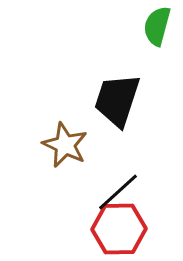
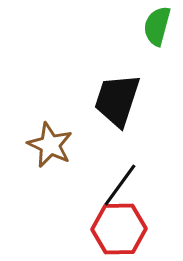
brown star: moved 15 px left
black line: moved 2 px right, 7 px up; rotated 12 degrees counterclockwise
